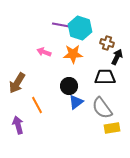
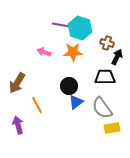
orange star: moved 2 px up
